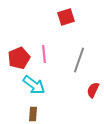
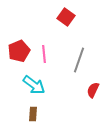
red square: rotated 36 degrees counterclockwise
red pentagon: moved 7 px up
